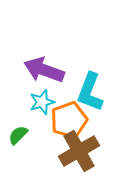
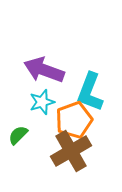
orange pentagon: moved 5 px right
brown cross: moved 8 px left
